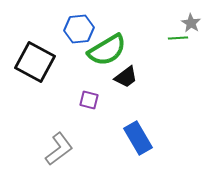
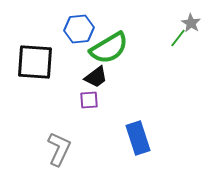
green line: rotated 48 degrees counterclockwise
green semicircle: moved 2 px right, 2 px up
black square: rotated 24 degrees counterclockwise
black trapezoid: moved 30 px left
purple square: rotated 18 degrees counterclockwise
blue rectangle: rotated 12 degrees clockwise
gray L-shape: rotated 28 degrees counterclockwise
